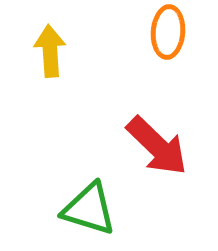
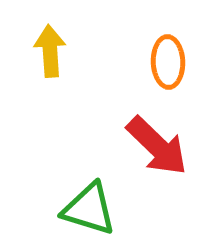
orange ellipse: moved 30 px down; rotated 6 degrees counterclockwise
